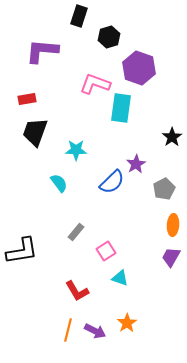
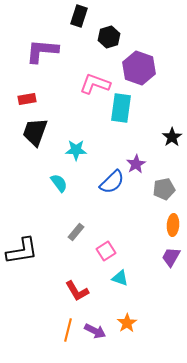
gray pentagon: rotated 15 degrees clockwise
